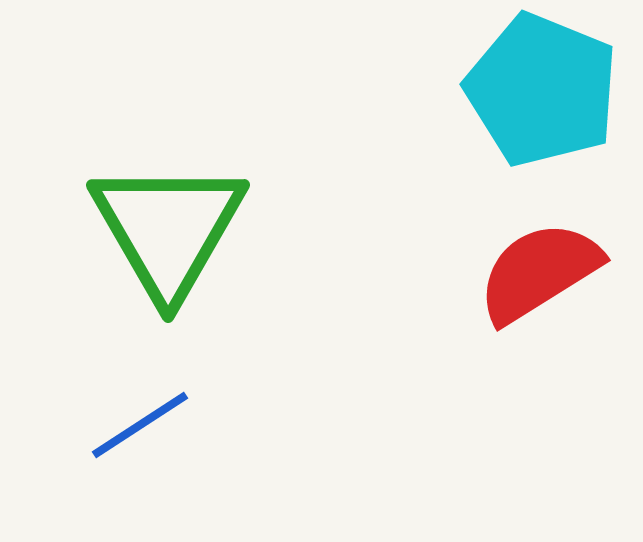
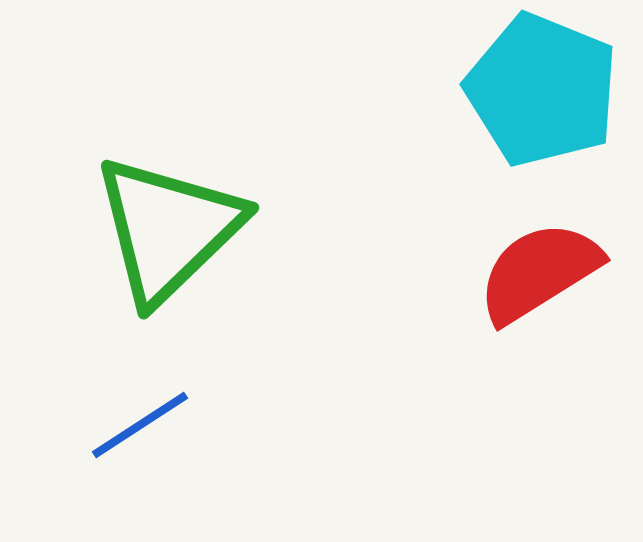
green triangle: rotated 16 degrees clockwise
